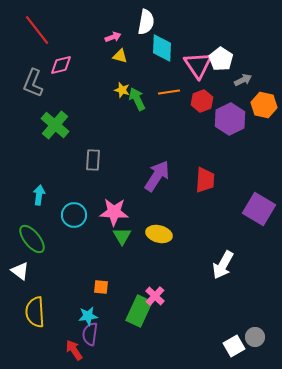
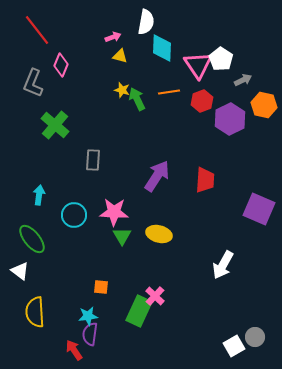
pink diamond: rotated 55 degrees counterclockwise
purple square: rotated 8 degrees counterclockwise
